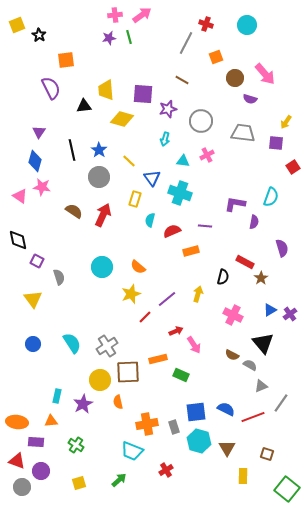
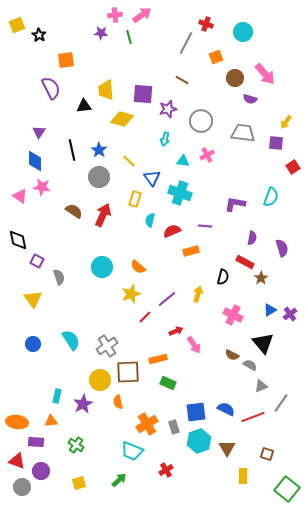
cyan circle at (247, 25): moved 4 px left, 7 px down
purple star at (109, 38): moved 8 px left, 5 px up; rotated 16 degrees clockwise
blue diamond at (35, 161): rotated 15 degrees counterclockwise
purple semicircle at (254, 222): moved 2 px left, 16 px down
cyan semicircle at (72, 343): moved 1 px left, 3 px up
green rectangle at (181, 375): moved 13 px left, 8 px down
orange cross at (147, 424): rotated 20 degrees counterclockwise
cyan hexagon at (199, 441): rotated 25 degrees clockwise
